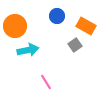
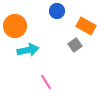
blue circle: moved 5 px up
